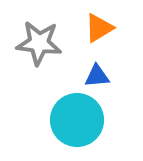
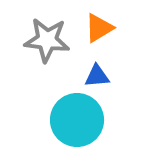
gray star: moved 8 px right, 3 px up
